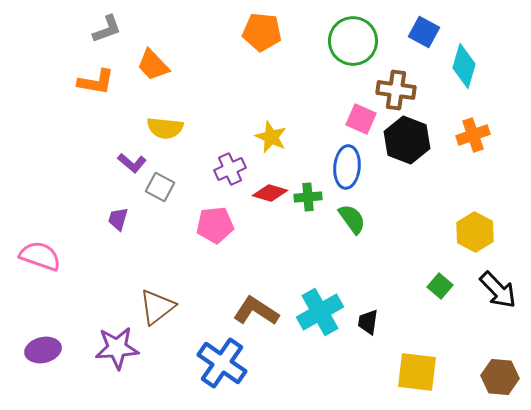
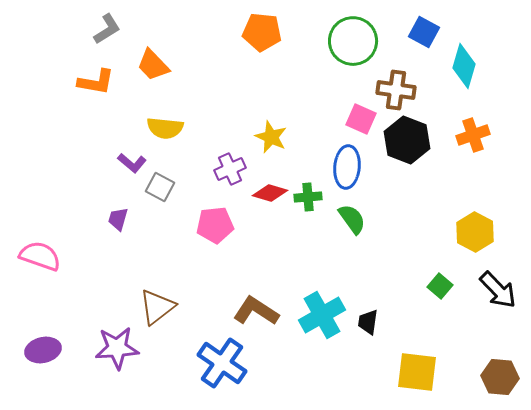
gray L-shape: rotated 12 degrees counterclockwise
cyan cross: moved 2 px right, 3 px down
